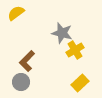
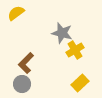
brown L-shape: moved 1 px left, 2 px down
gray circle: moved 1 px right, 2 px down
